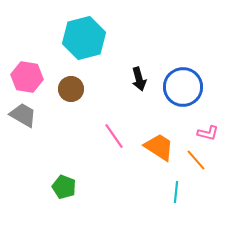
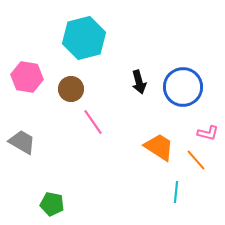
black arrow: moved 3 px down
gray trapezoid: moved 1 px left, 27 px down
pink line: moved 21 px left, 14 px up
green pentagon: moved 12 px left, 17 px down; rotated 10 degrees counterclockwise
